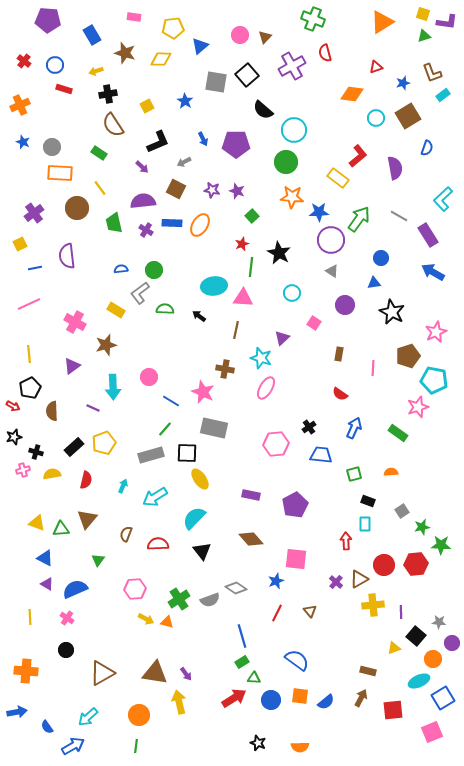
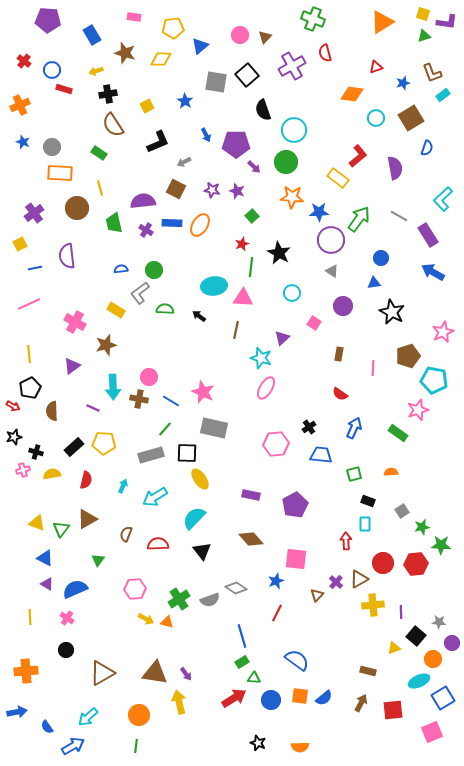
blue circle at (55, 65): moved 3 px left, 5 px down
black semicircle at (263, 110): rotated 30 degrees clockwise
brown square at (408, 116): moved 3 px right, 2 px down
blue arrow at (203, 139): moved 3 px right, 4 px up
purple arrow at (142, 167): moved 112 px right
yellow line at (100, 188): rotated 21 degrees clockwise
purple circle at (345, 305): moved 2 px left, 1 px down
pink star at (436, 332): moved 7 px right
brown cross at (225, 369): moved 86 px left, 30 px down
pink star at (418, 407): moved 3 px down
yellow pentagon at (104, 443): rotated 25 degrees clockwise
brown triangle at (87, 519): rotated 20 degrees clockwise
green triangle at (61, 529): rotated 48 degrees counterclockwise
red circle at (384, 565): moved 1 px left, 2 px up
brown triangle at (310, 611): moved 7 px right, 16 px up; rotated 24 degrees clockwise
orange cross at (26, 671): rotated 10 degrees counterclockwise
brown arrow at (361, 698): moved 5 px down
blue semicircle at (326, 702): moved 2 px left, 4 px up
